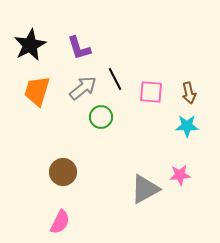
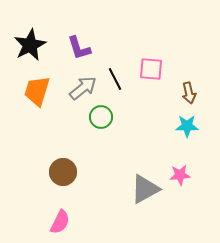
pink square: moved 23 px up
